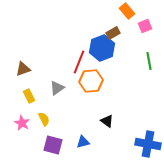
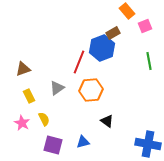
orange hexagon: moved 9 px down
